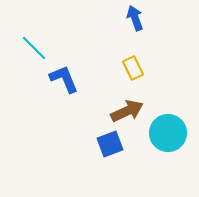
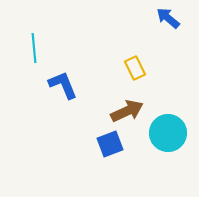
blue arrow: moved 33 px right; rotated 30 degrees counterclockwise
cyan line: rotated 40 degrees clockwise
yellow rectangle: moved 2 px right
blue L-shape: moved 1 px left, 6 px down
